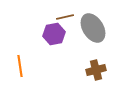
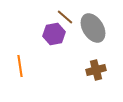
brown line: rotated 54 degrees clockwise
